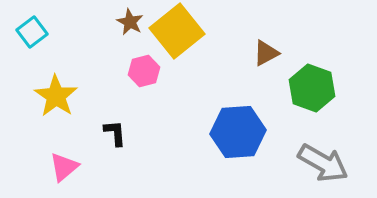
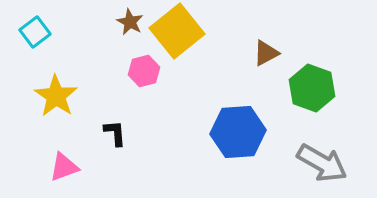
cyan square: moved 3 px right
gray arrow: moved 1 px left
pink triangle: rotated 20 degrees clockwise
